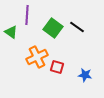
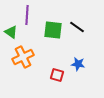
green square: moved 2 px down; rotated 30 degrees counterclockwise
orange cross: moved 14 px left
red square: moved 8 px down
blue star: moved 7 px left, 11 px up
